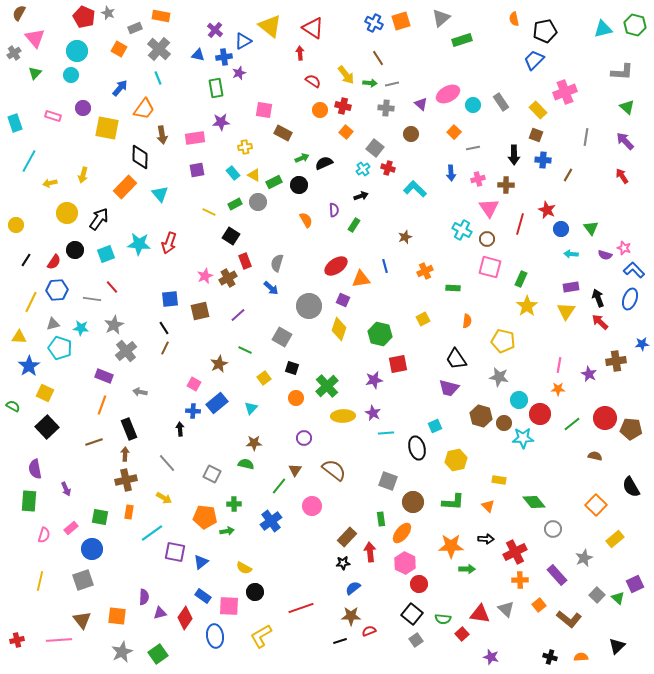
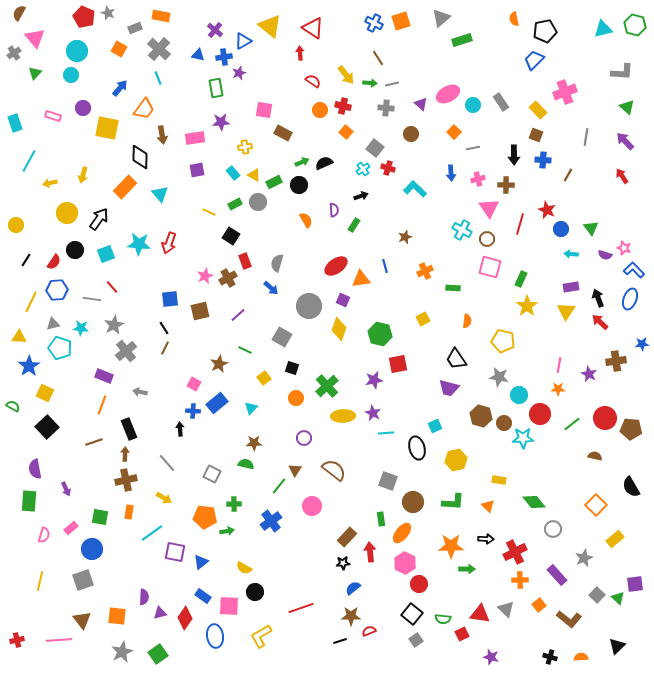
green arrow at (302, 158): moved 4 px down
cyan circle at (519, 400): moved 5 px up
purple square at (635, 584): rotated 18 degrees clockwise
red square at (462, 634): rotated 16 degrees clockwise
